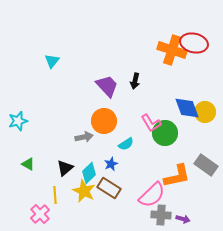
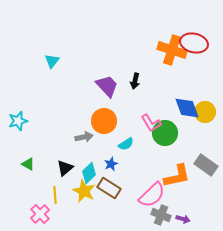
gray cross: rotated 18 degrees clockwise
